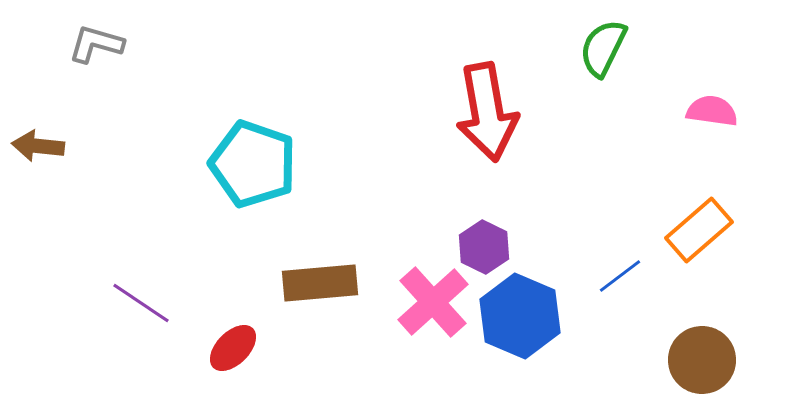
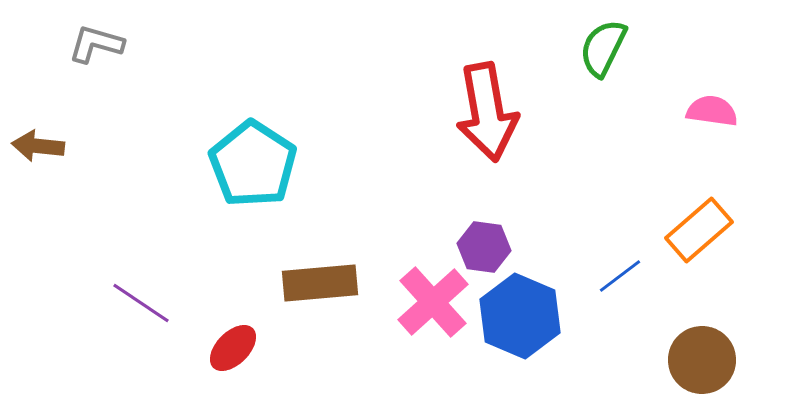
cyan pentagon: rotated 14 degrees clockwise
purple hexagon: rotated 18 degrees counterclockwise
